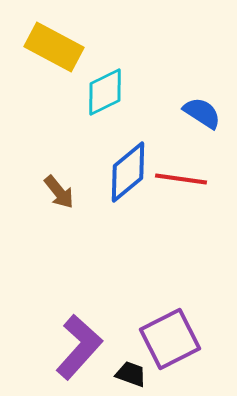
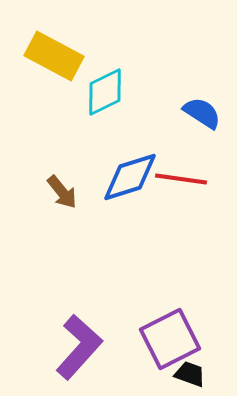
yellow rectangle: moved 9 px down
blue diamond: moved 2 px right, 5 px down; rotated 22 degrees clockwise
brown arrow: moved 3 px right
black trapezoid: moved 59 px right
